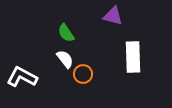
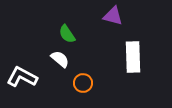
green semicircle: moved 1 px right, 1 px down
white semicircle: moved 5 px left; rotated 12 degrees counterclockwise
orange circle: moved 9 px down
